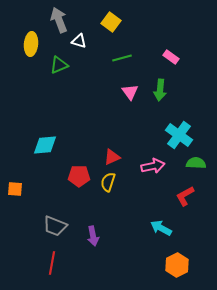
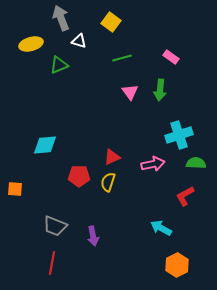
gray arrow: moved 2 px right, 2 px up
yellow ellipse: rotated 70 degrees clockwise
cyan cross: rotated 36 degrees clockwise
pink arrow: moved 2 px up
